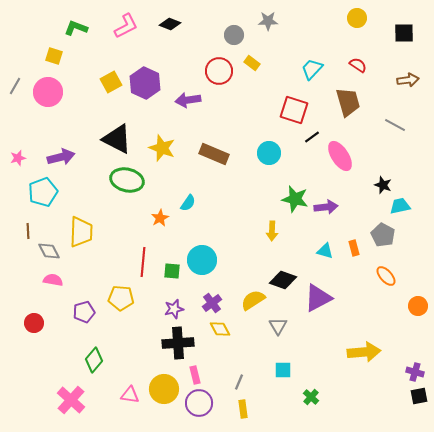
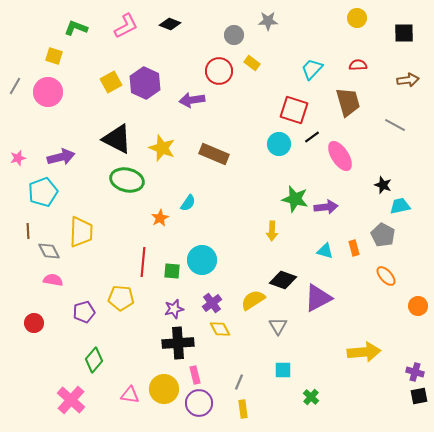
red semicircle at (358, 65): rotated 36 degrees counterclockwise
purple arrow at (188, 100): moved 4 px right
cyan circle at (269, 153): moved 10 px right, 9 px up
